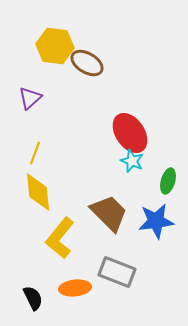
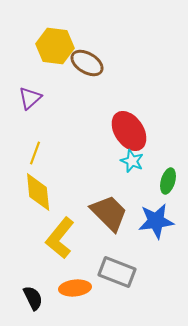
red ellipse: moved 1 px left, 2 px up
